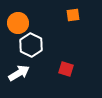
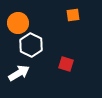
red square: moved 5 px up
